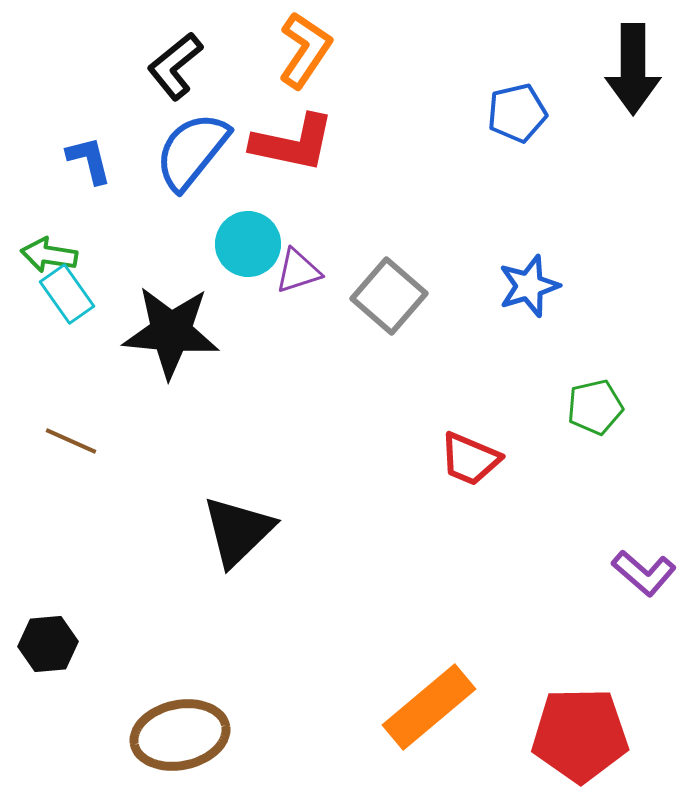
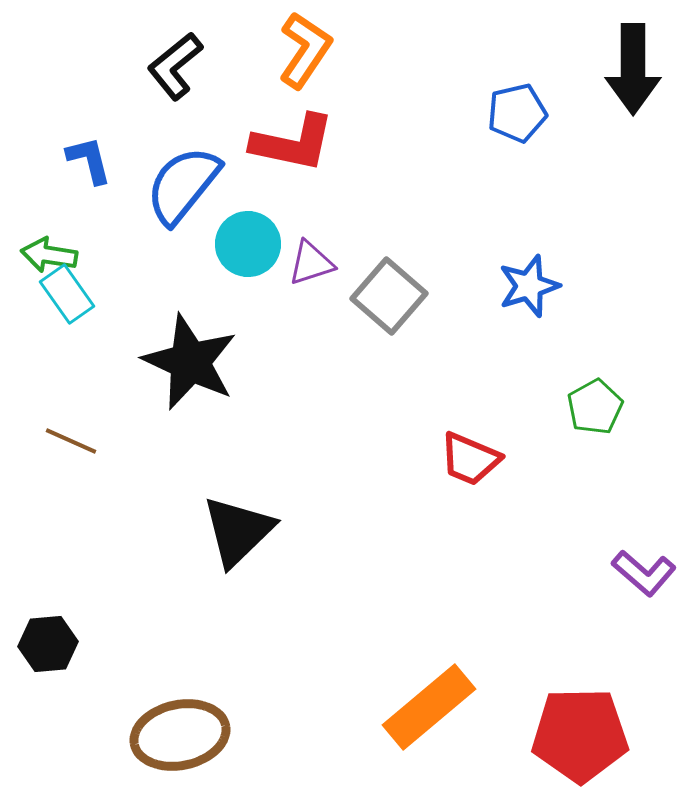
blue semicircle: moved 9 px left, 34 px down
purple triangle: moved 13 px right, 8 px up
black star: moved 19 px right, 30 px down; rotated 20 degrees clockwise
green pentagon: rotated 16 degrees counterclockwise
